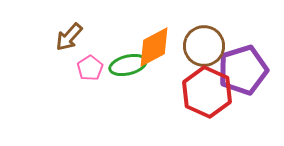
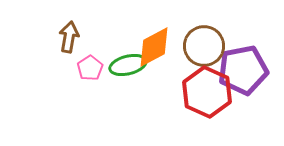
brown arrow: rotated 148 degrees clockwise
purple pentagon: rotated 6 degrees clockwise
